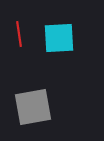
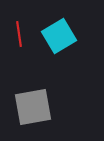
cyan square: moved 2 px up; rotated 28 degrees counterclockwise
